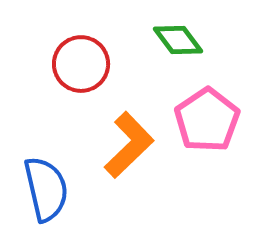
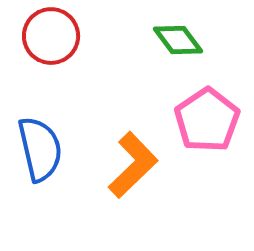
red circle: moved 30 px left, 28 px up
orange L-shape: moved 4 px right, 20 px down
blue semicircle: moved 6 px left, 40 px up
